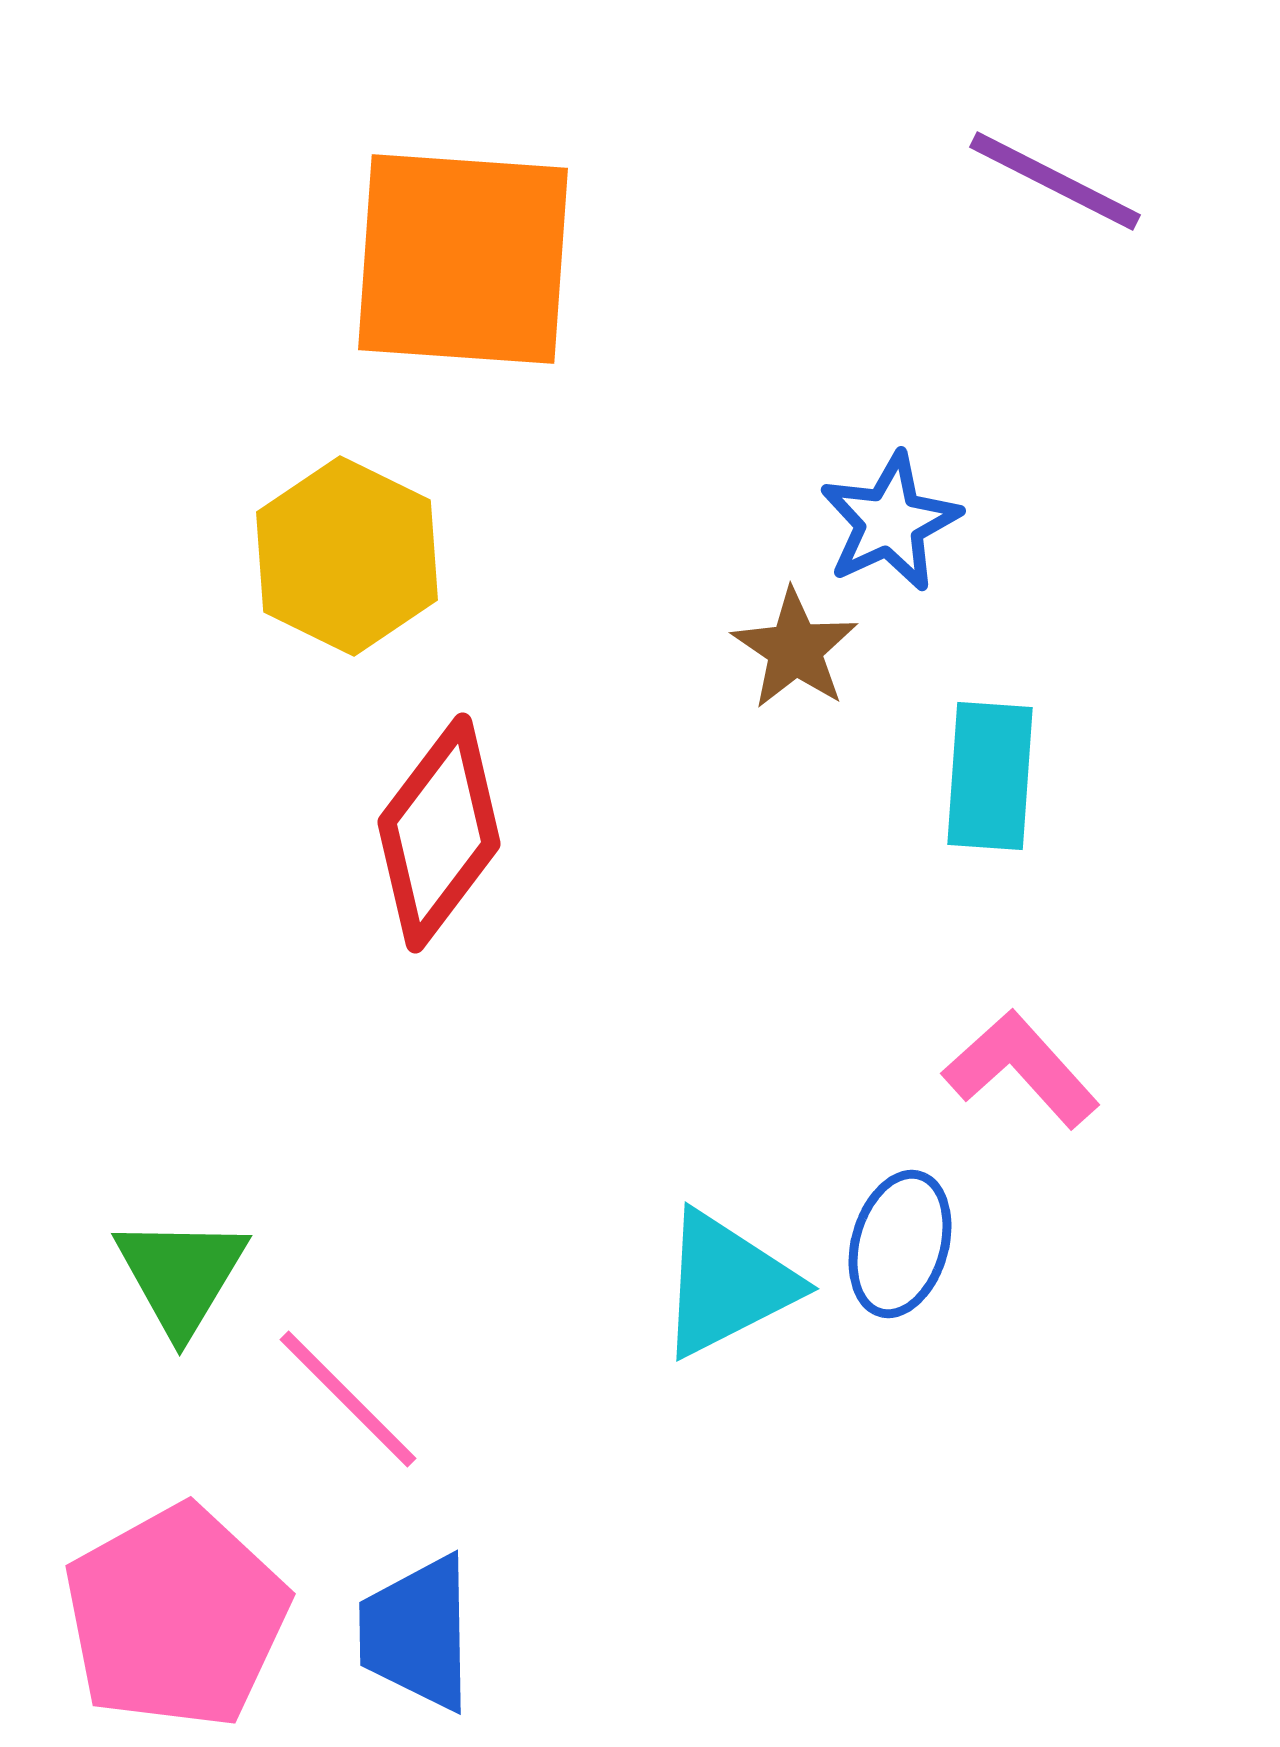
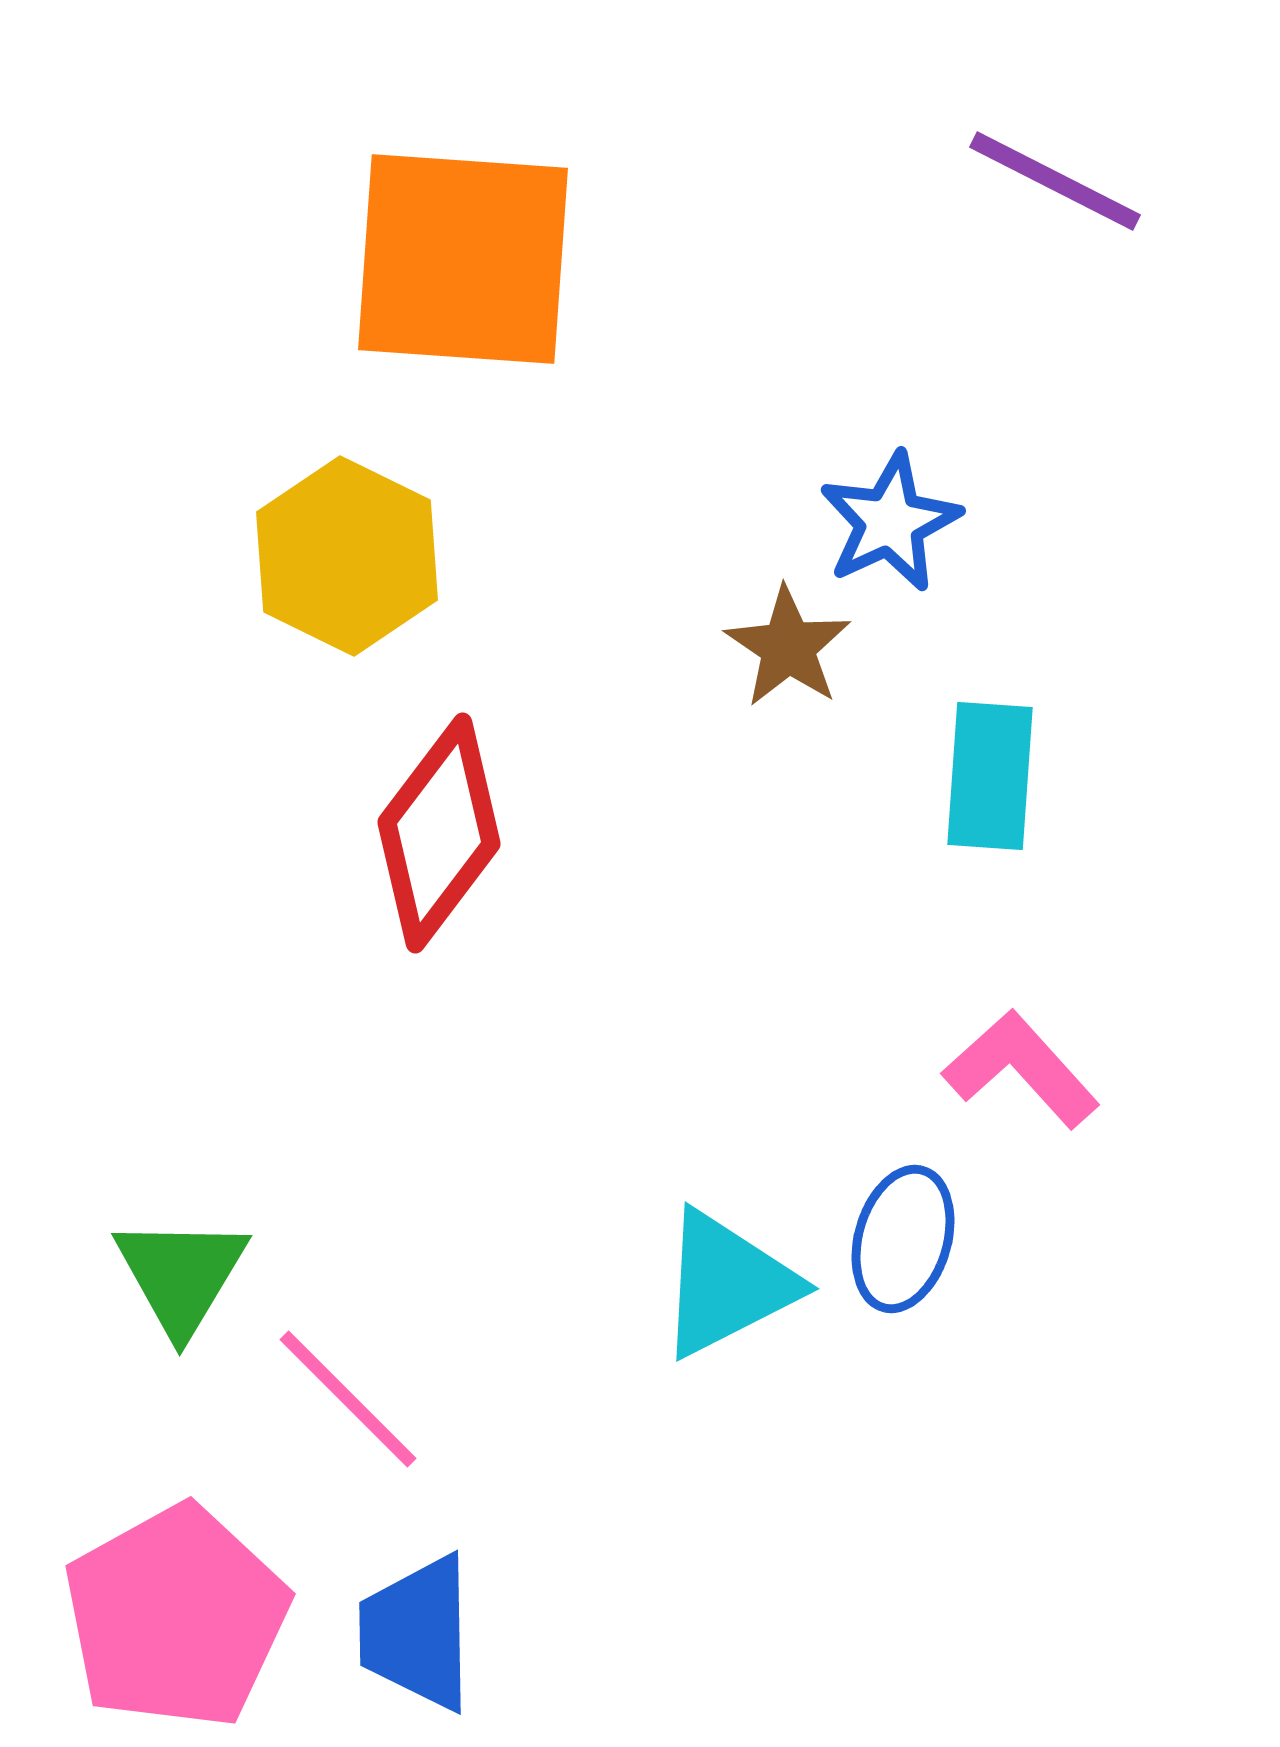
brown star: moved 7 px left, 2 px up
blue ellipse: moved 3 px right, 5 px up
